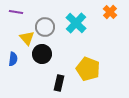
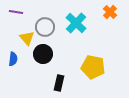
black circle: moved 1 px right
yellow pentagon: moved 5 px right, 2 px up; rotated 10 degrees counterclockwise
